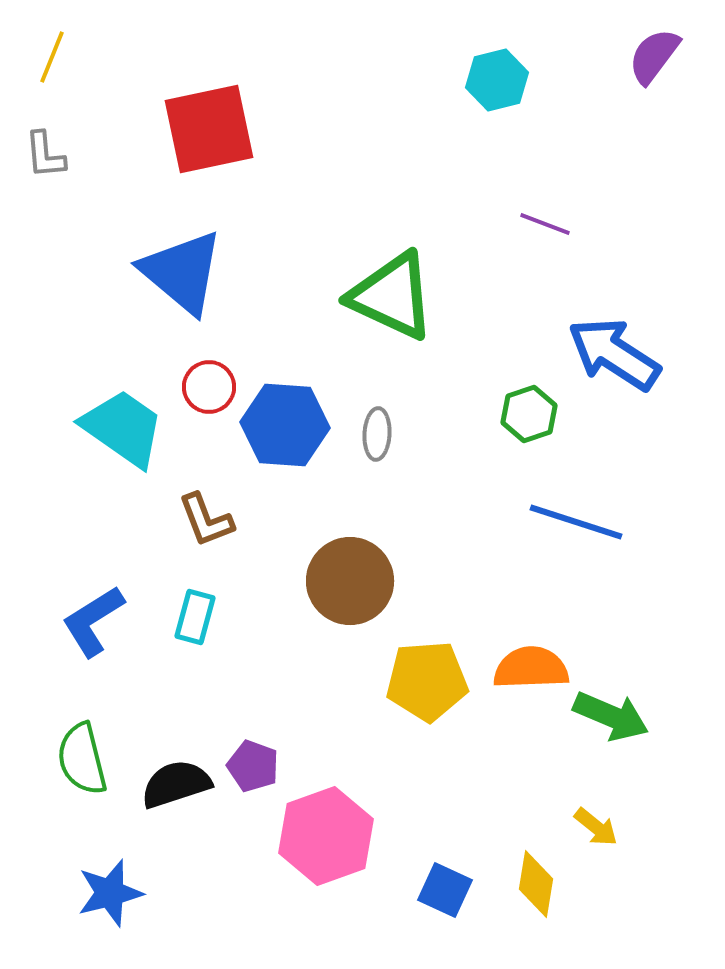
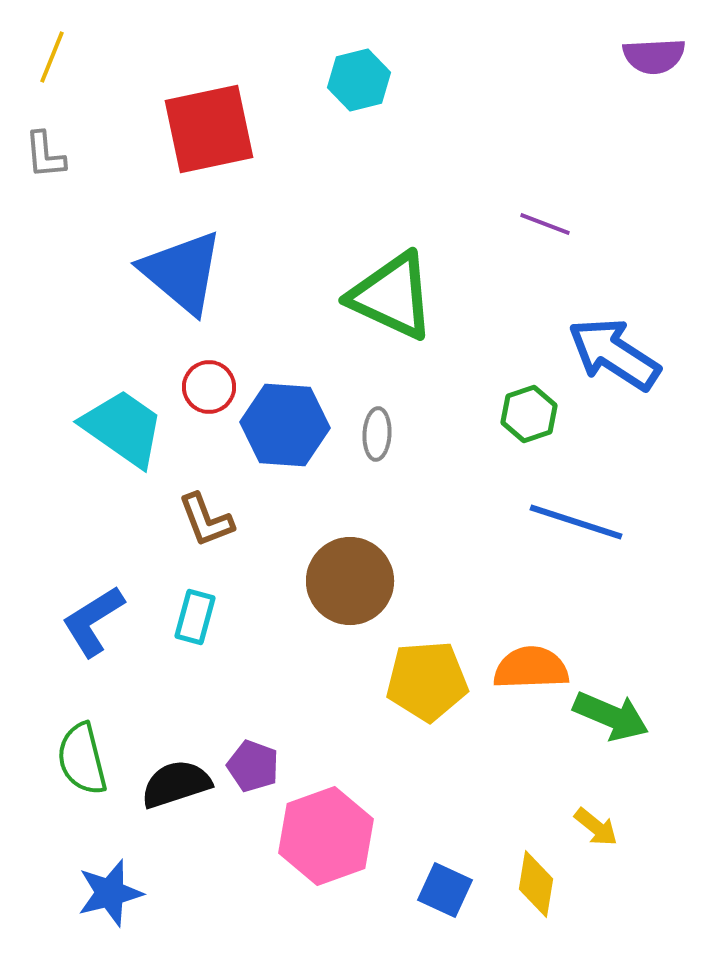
purple semicircle: rotated 130 degrees counterclockwise
cyan hexagon: moved 138 px left
